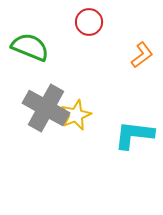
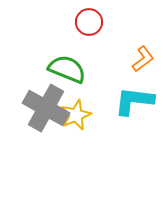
green semicircle: moved 37 px right, 22 px down
orange L-shape: moved 1 px right, 4 px down
cyan L-shape: moved 34 px up
